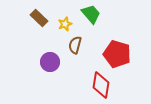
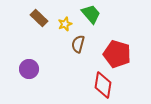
brown semicircle: moved 3 px right, 1 px up
purple circle: moved 21 px left, 7 px down
red diamond: moved 2 px right
